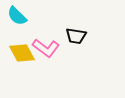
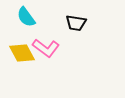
cyan semicircle: moved 9 px right, 1 px down; rotated 10 degrees clockwise
black trapezoid: moved 13 px up
